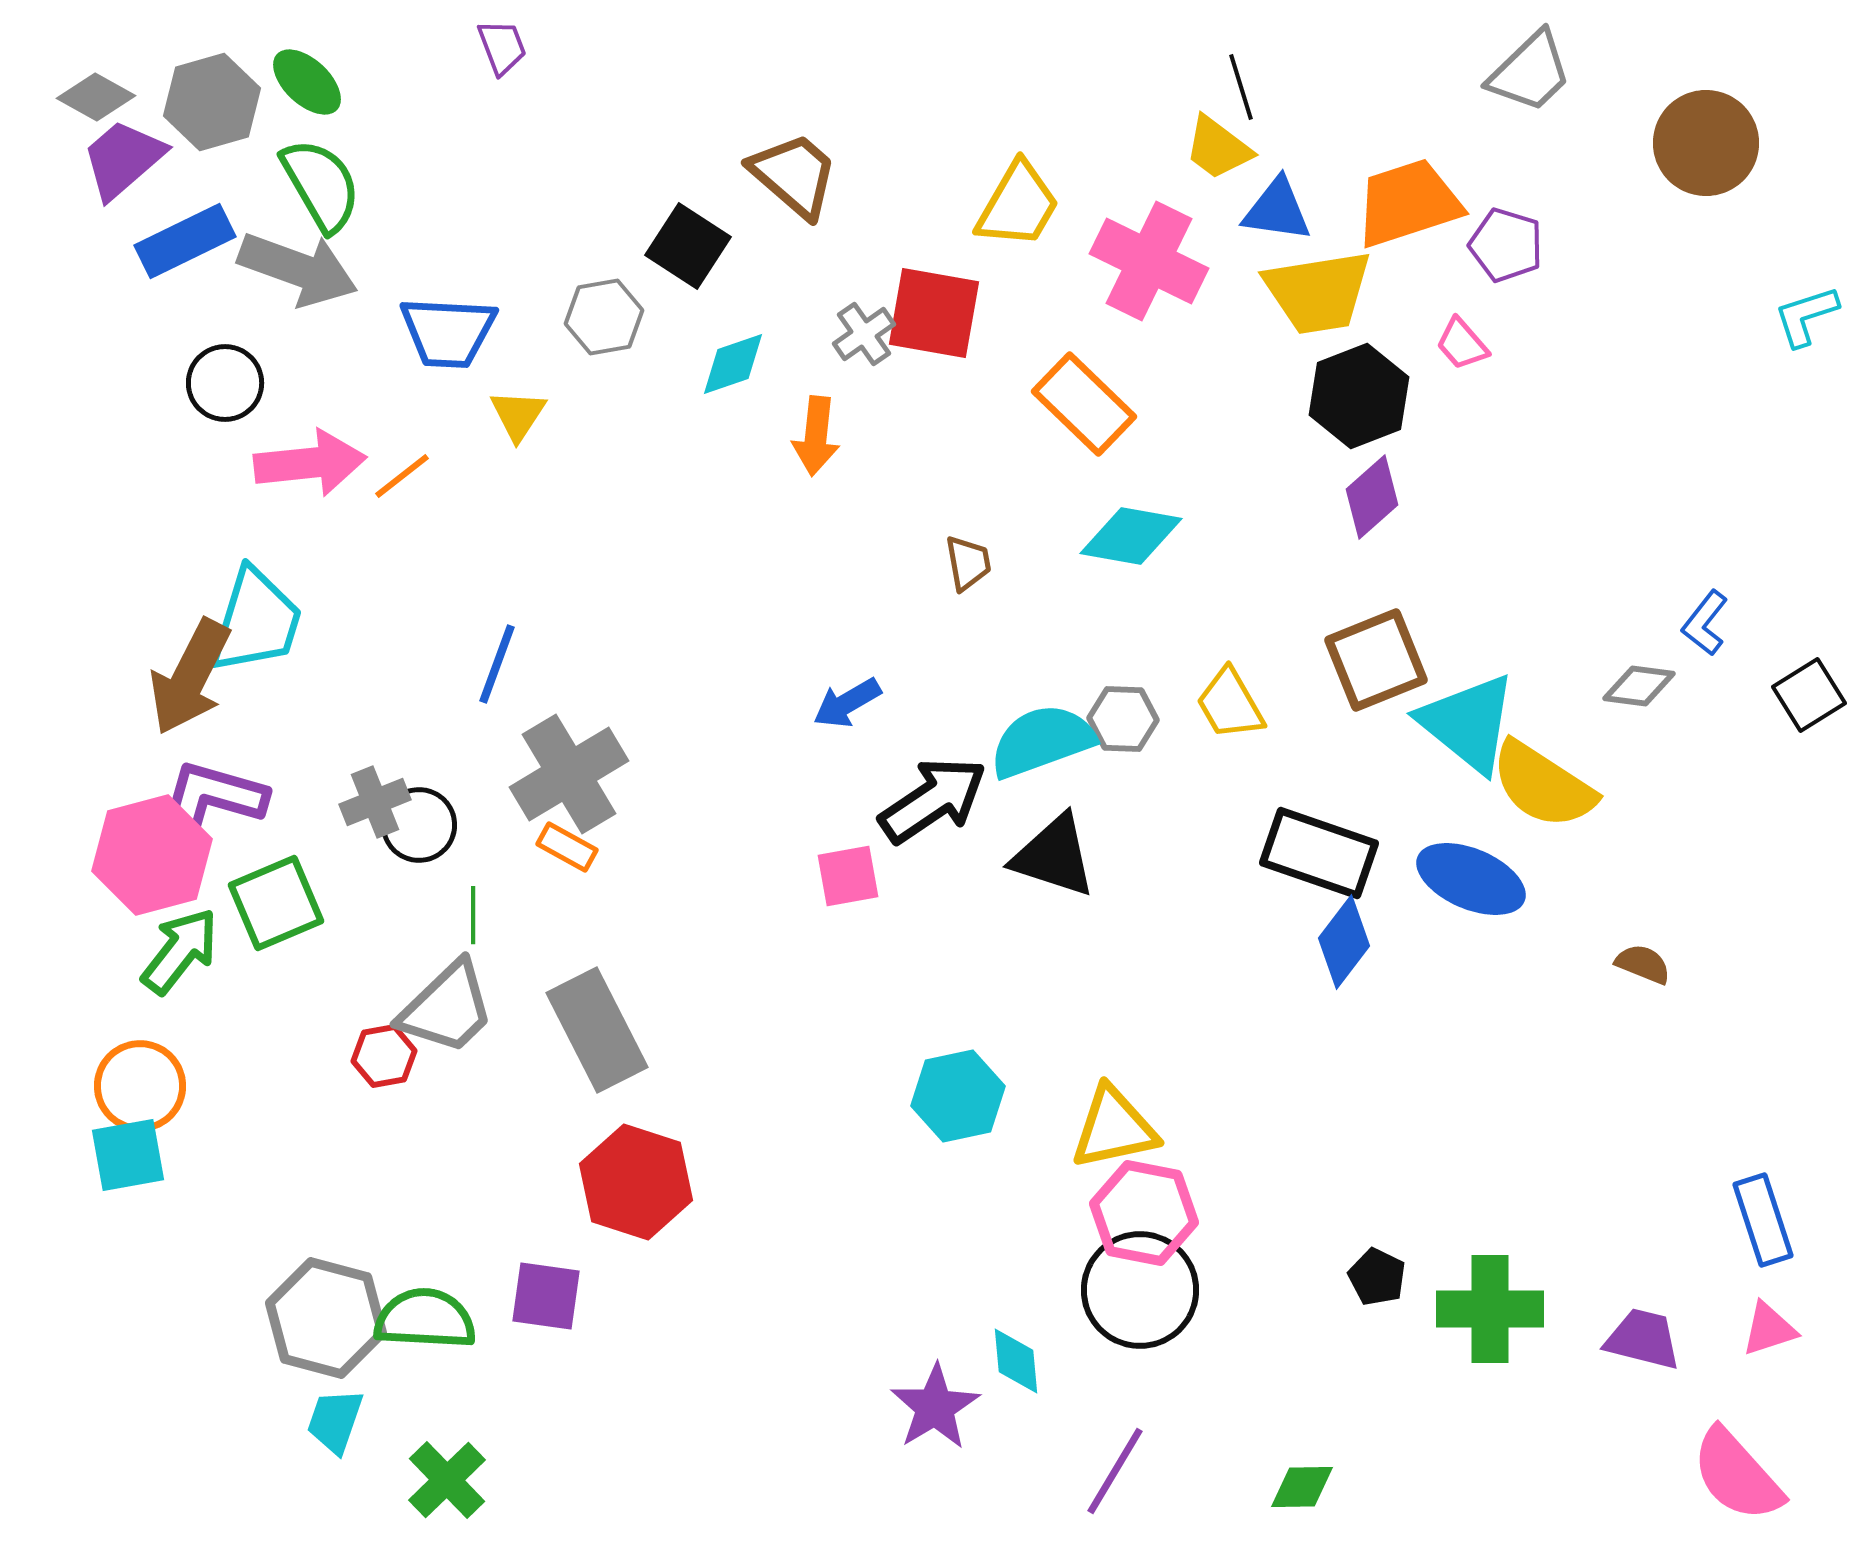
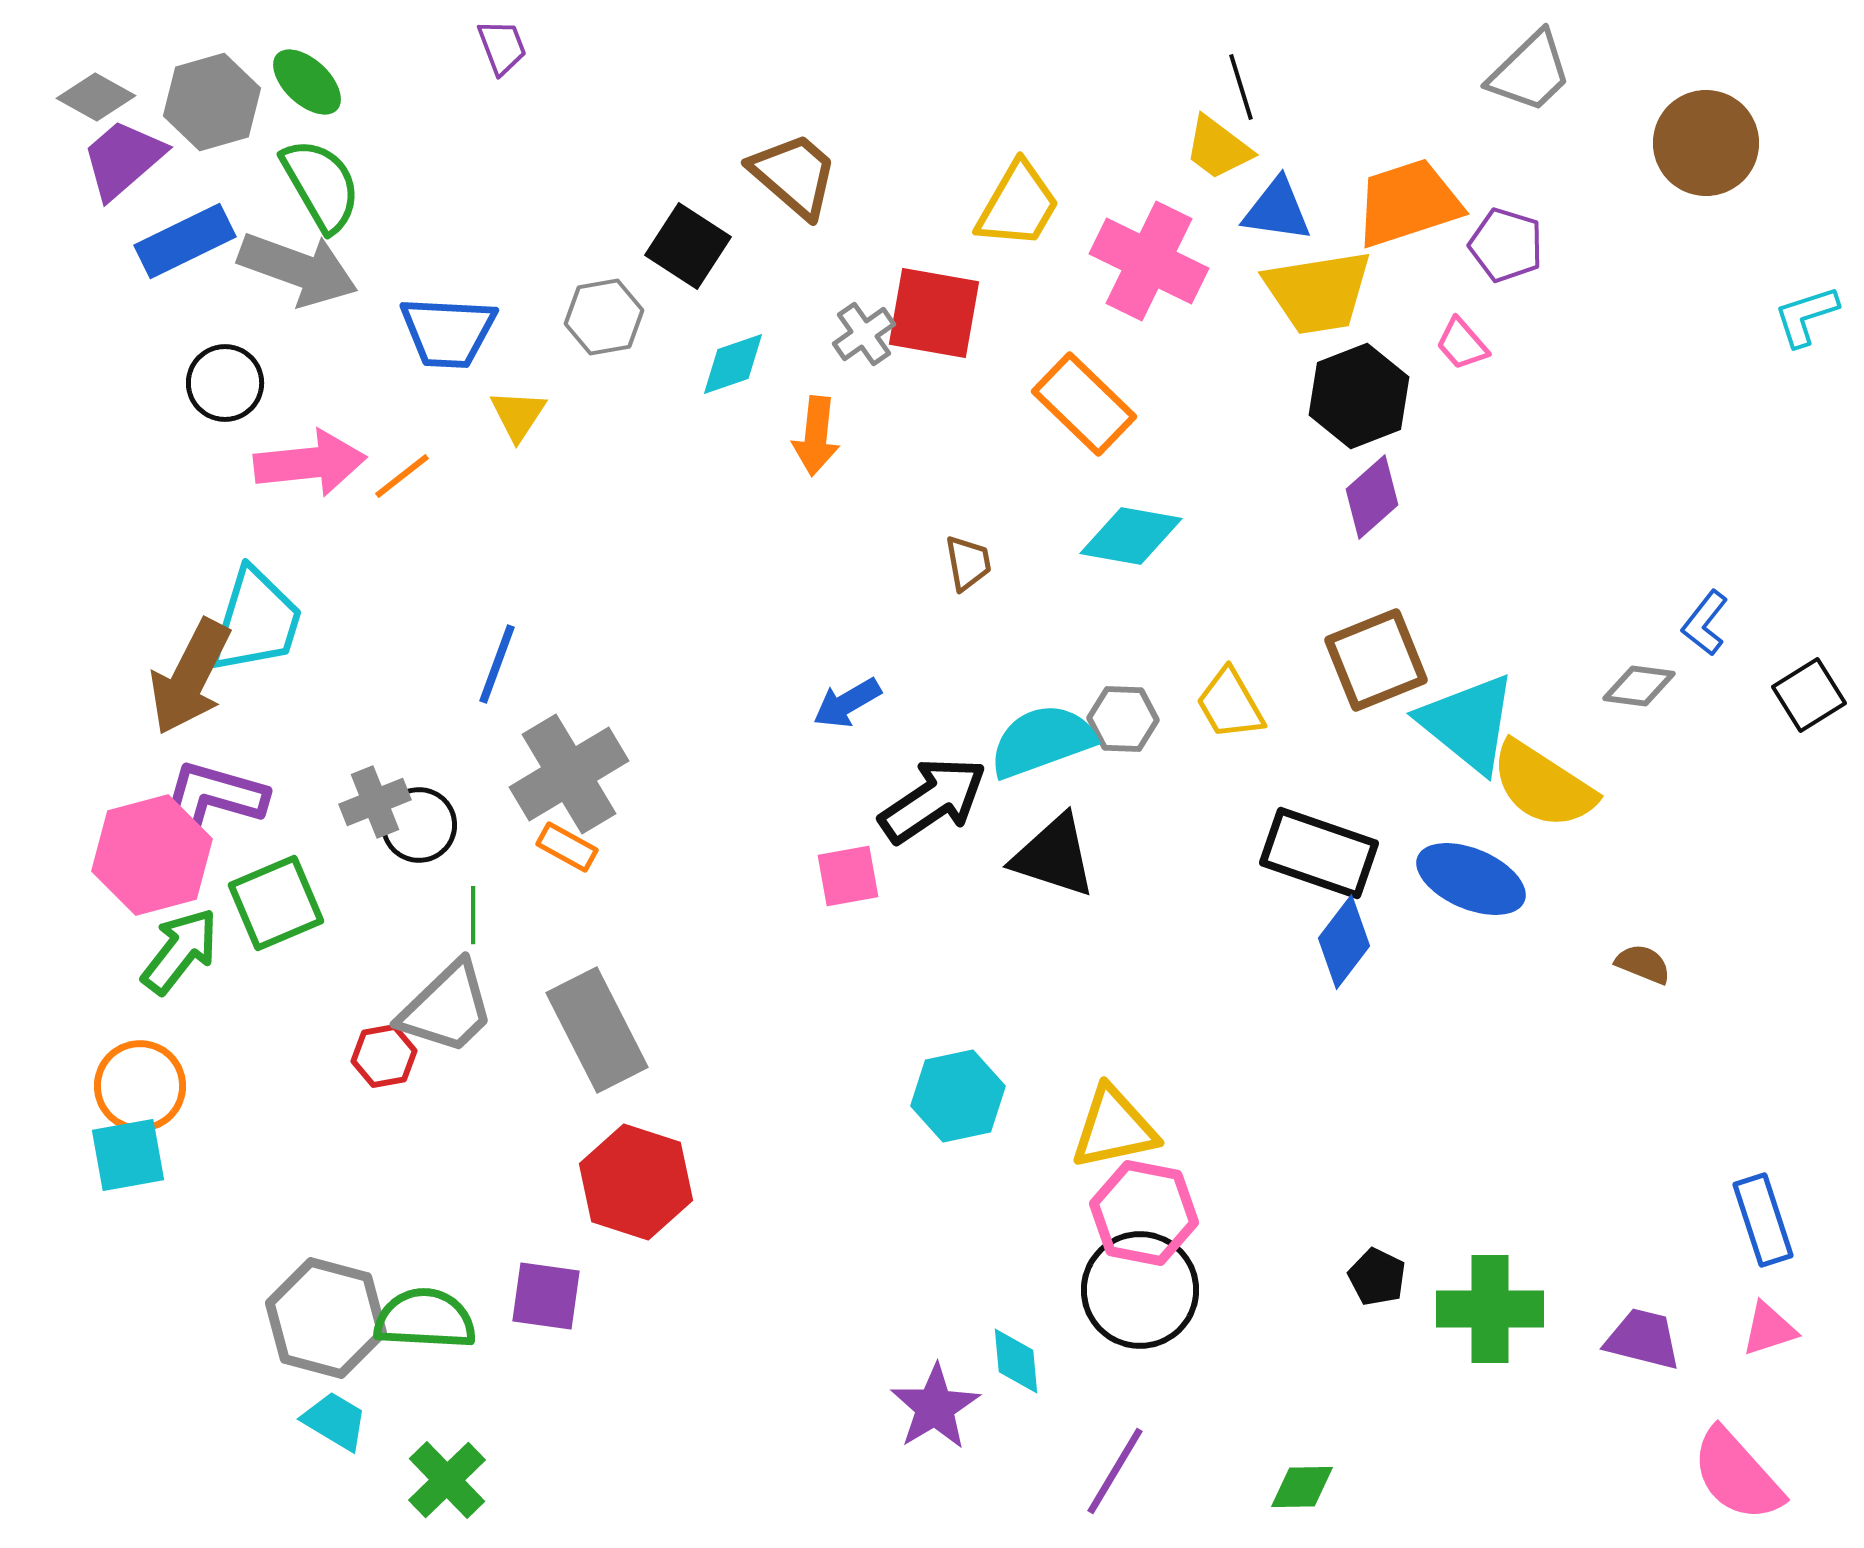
cyan trapezoid at (335, 1421): rotated 102 degrees clockwise
